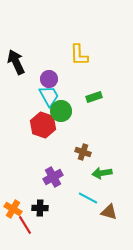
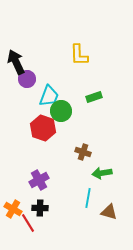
purple circle: moved 22 px left
cyan trapezoid: rotated 50 degrees clockwise
red hexagon: moved 3 px down
purple cross: moved 14 px left, 3 px down
cyan line: rotated 72 degrees clockwise
red line: moved 3 px right, 2 px up
